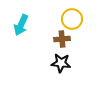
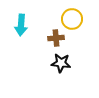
cyan arrow: rotated 20 degrees counterclockwise
brown cross: moved 6 px left, 1 px up
